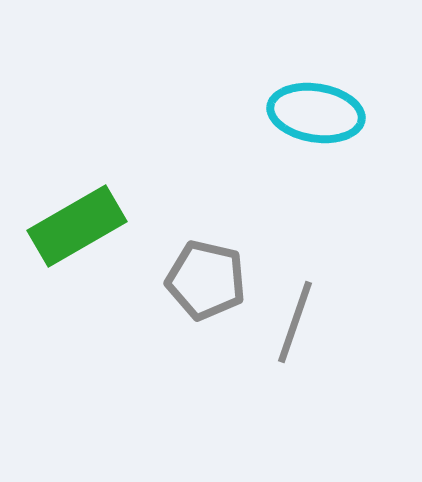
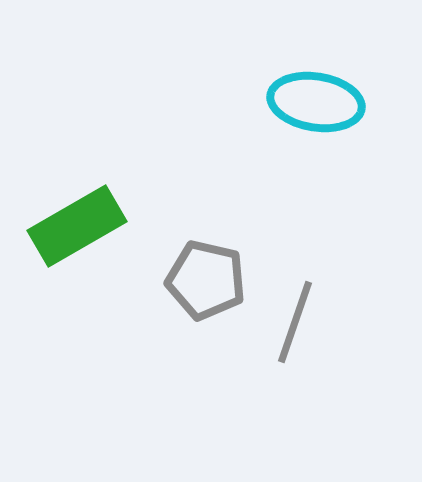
cyan ellipse: moved 11 px up
